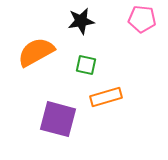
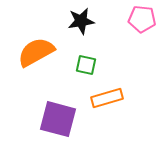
orange rectangle: moved 1 px right, 1 px down
